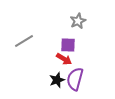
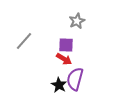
gray star: moved 1 px left
gray line: rotated 18 degrees counterclockwise
purple square: moved 2 px left
black star: moved 2 px right, 5 px down; rotated 21 degrees counterclockwise
